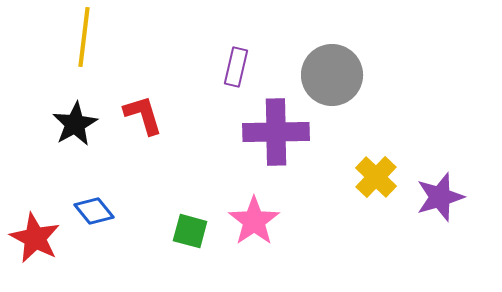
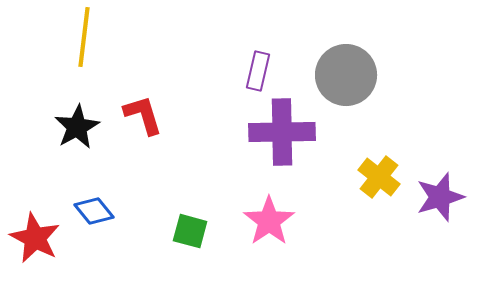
purple rectangle: moved 22 px right, 4 px down
gray circle: moved 14 px right
black star: moved 2 px right, 3 px down
purple cross: moved 6 px right
yellow cross: moved 3 px right; rotated 6 degrees counterclockwise
pink star: moved 15 px right
